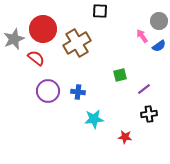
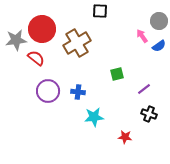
red circle: moved 1 px left
gray star: moved 2 px right, 1 px down; rotated 15 degrees clockwise
green square: moved 3 px left, 1 px up
black cross: rotated 28 degrees clockwise
cyan star: moved 2 px up
